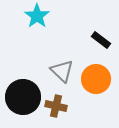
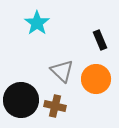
cyan star: moved 7 px down
black rectangle: moved 1 px left; rotated 30 degrees clockwise
black circle: moved 2 px left, 3 px down
brown cross: moved 1 px left
